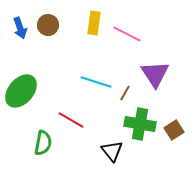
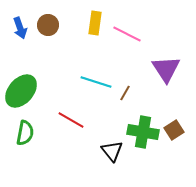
yellow rectangle: moved 1 px right
purple triangle: moved 11 px right, 5 px up
green cross: moved 3 px right, 8 px down
green semicircle: moved 18 px left, 10 px up
